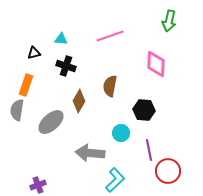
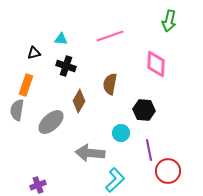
brown semicircle: moved 2 px up
